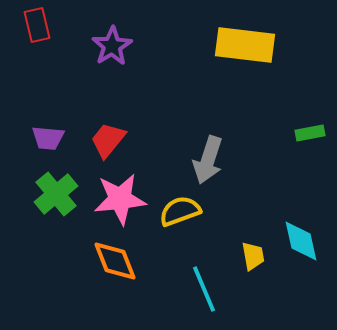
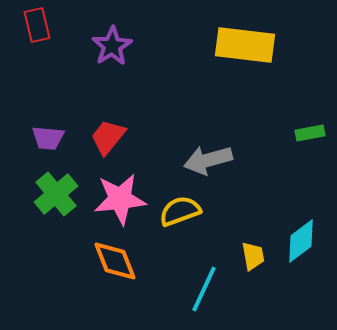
red trapezoid: moved 3 px up
gray arrow: rotated 57 degrees clockwise
cyan diamond: rotated 66 degrees clockwise
cyan line: rotated 48 degrees clockwise
